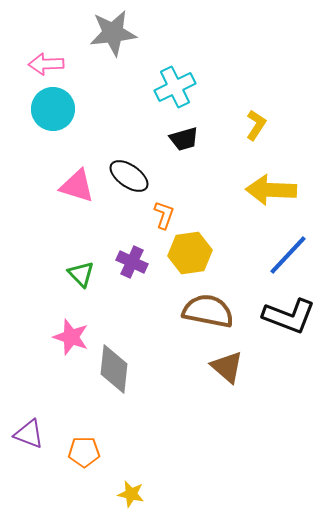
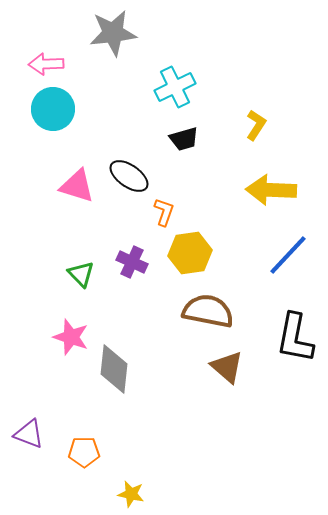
orange L-shape: moved 3 px up
black L-shape: moved 6 px right, 22 px down; rotated 80 degrees clockwise
